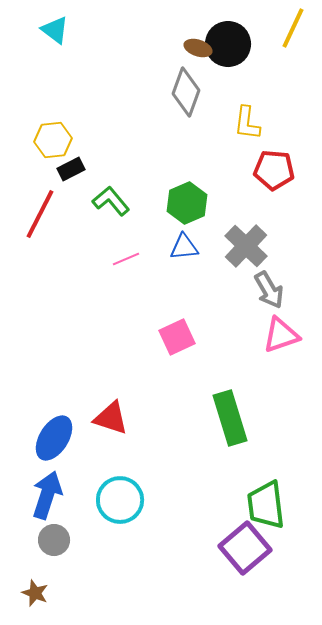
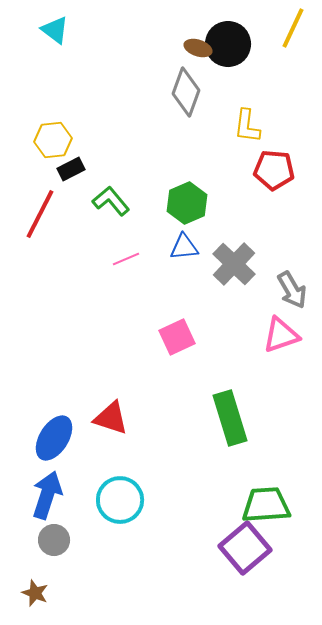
yellow L-shape: moved 3 px down
gray cross: moved 12 px left, 18 px down
gray arrow: moved 23 px right
green trapezoid: rotated 93 degrees clockwise
